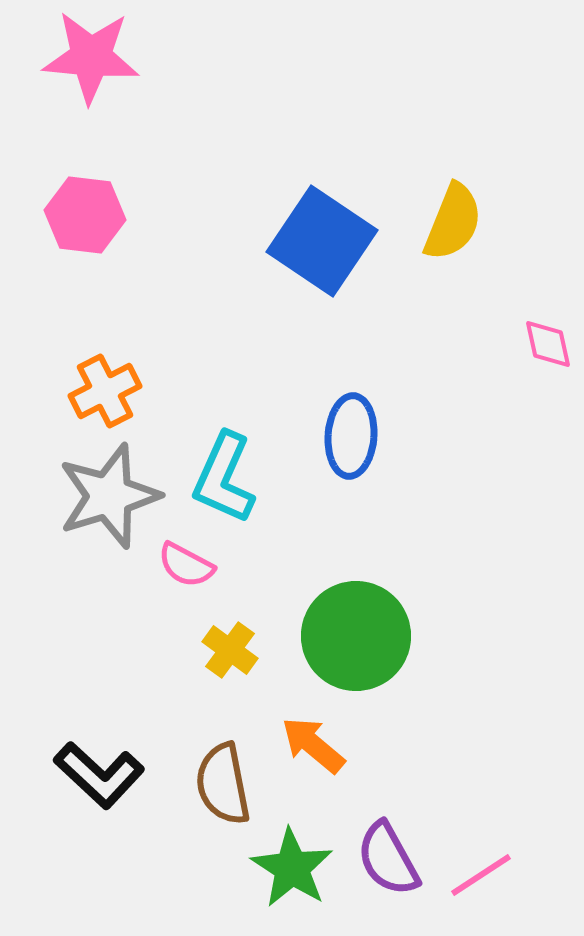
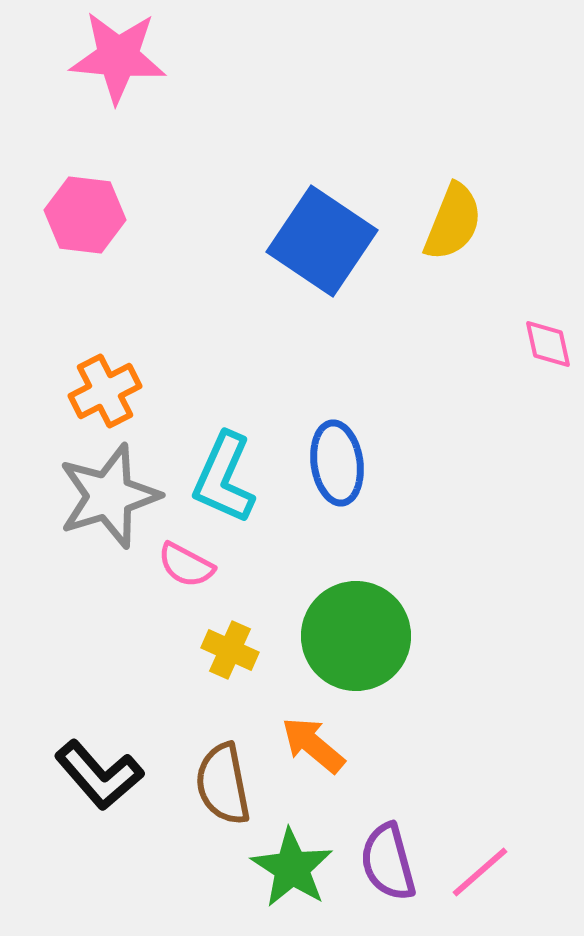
pink star: moved 27 px right
blue ellipse: moved 14 px left, 27 px down; rotated 12 degrees counterclockwise
yellow cross: rotated 12 degrees counterclockwise
black L-shape: rotated 6 degrees clockwise
purple semicircle: moved 3 px down; rotated 14 degrees clockwise
pink line: moved 1 px left, 3 px up; rotated 8 degrees counterclockwise
